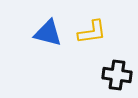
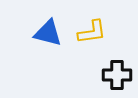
black cross: rotated 8 degrees counterclockwise
